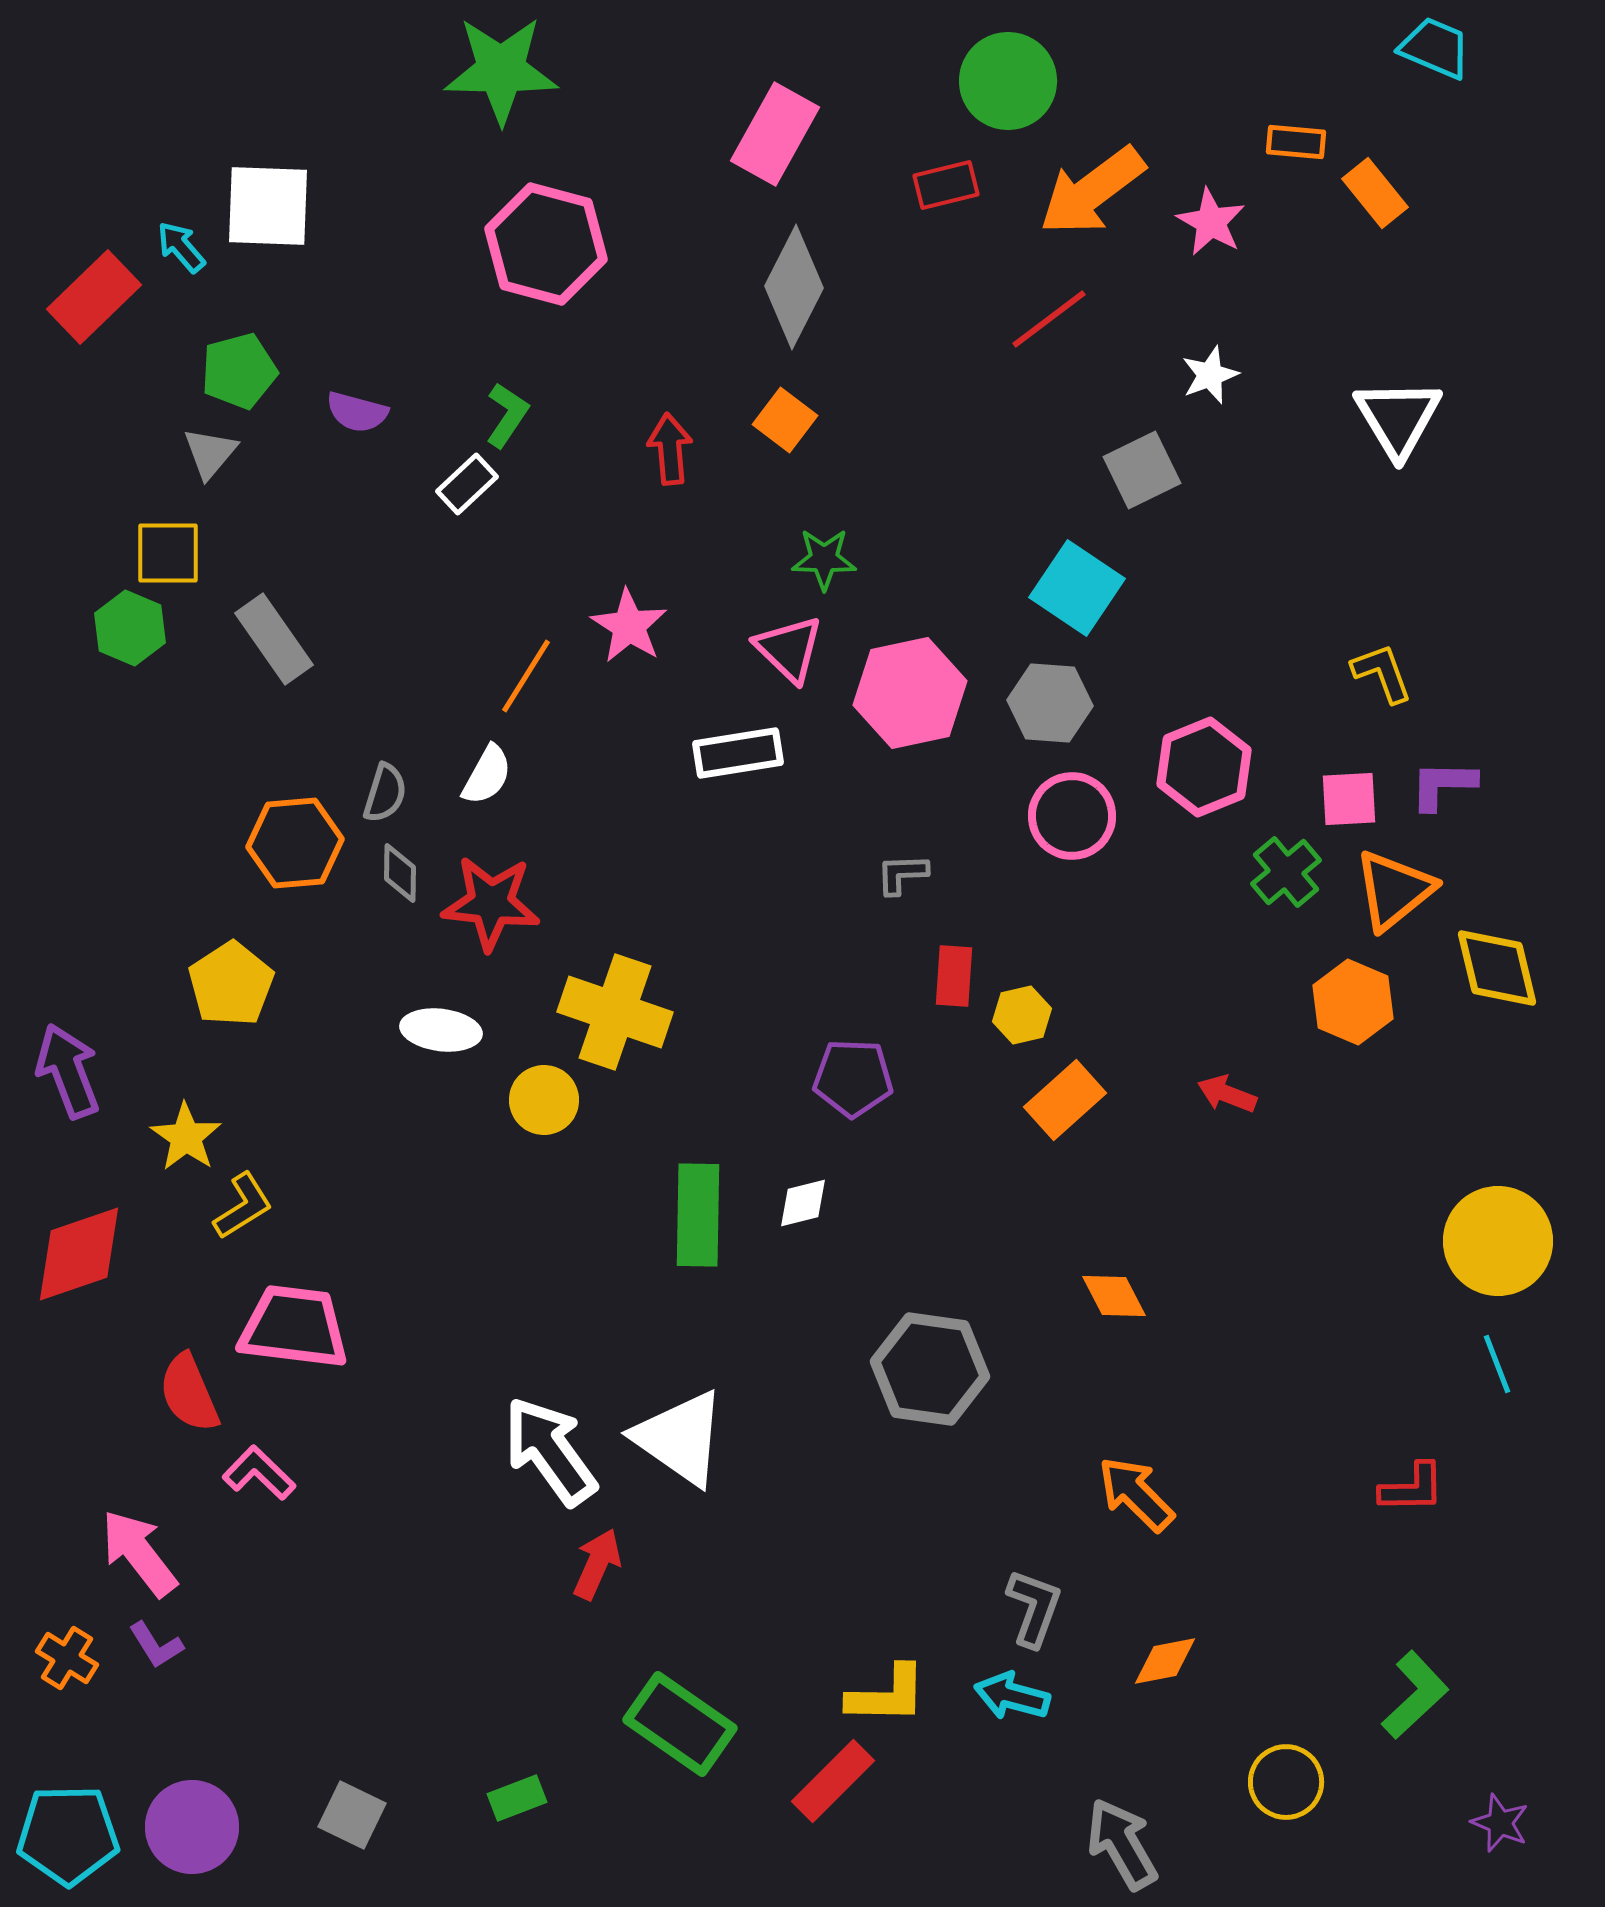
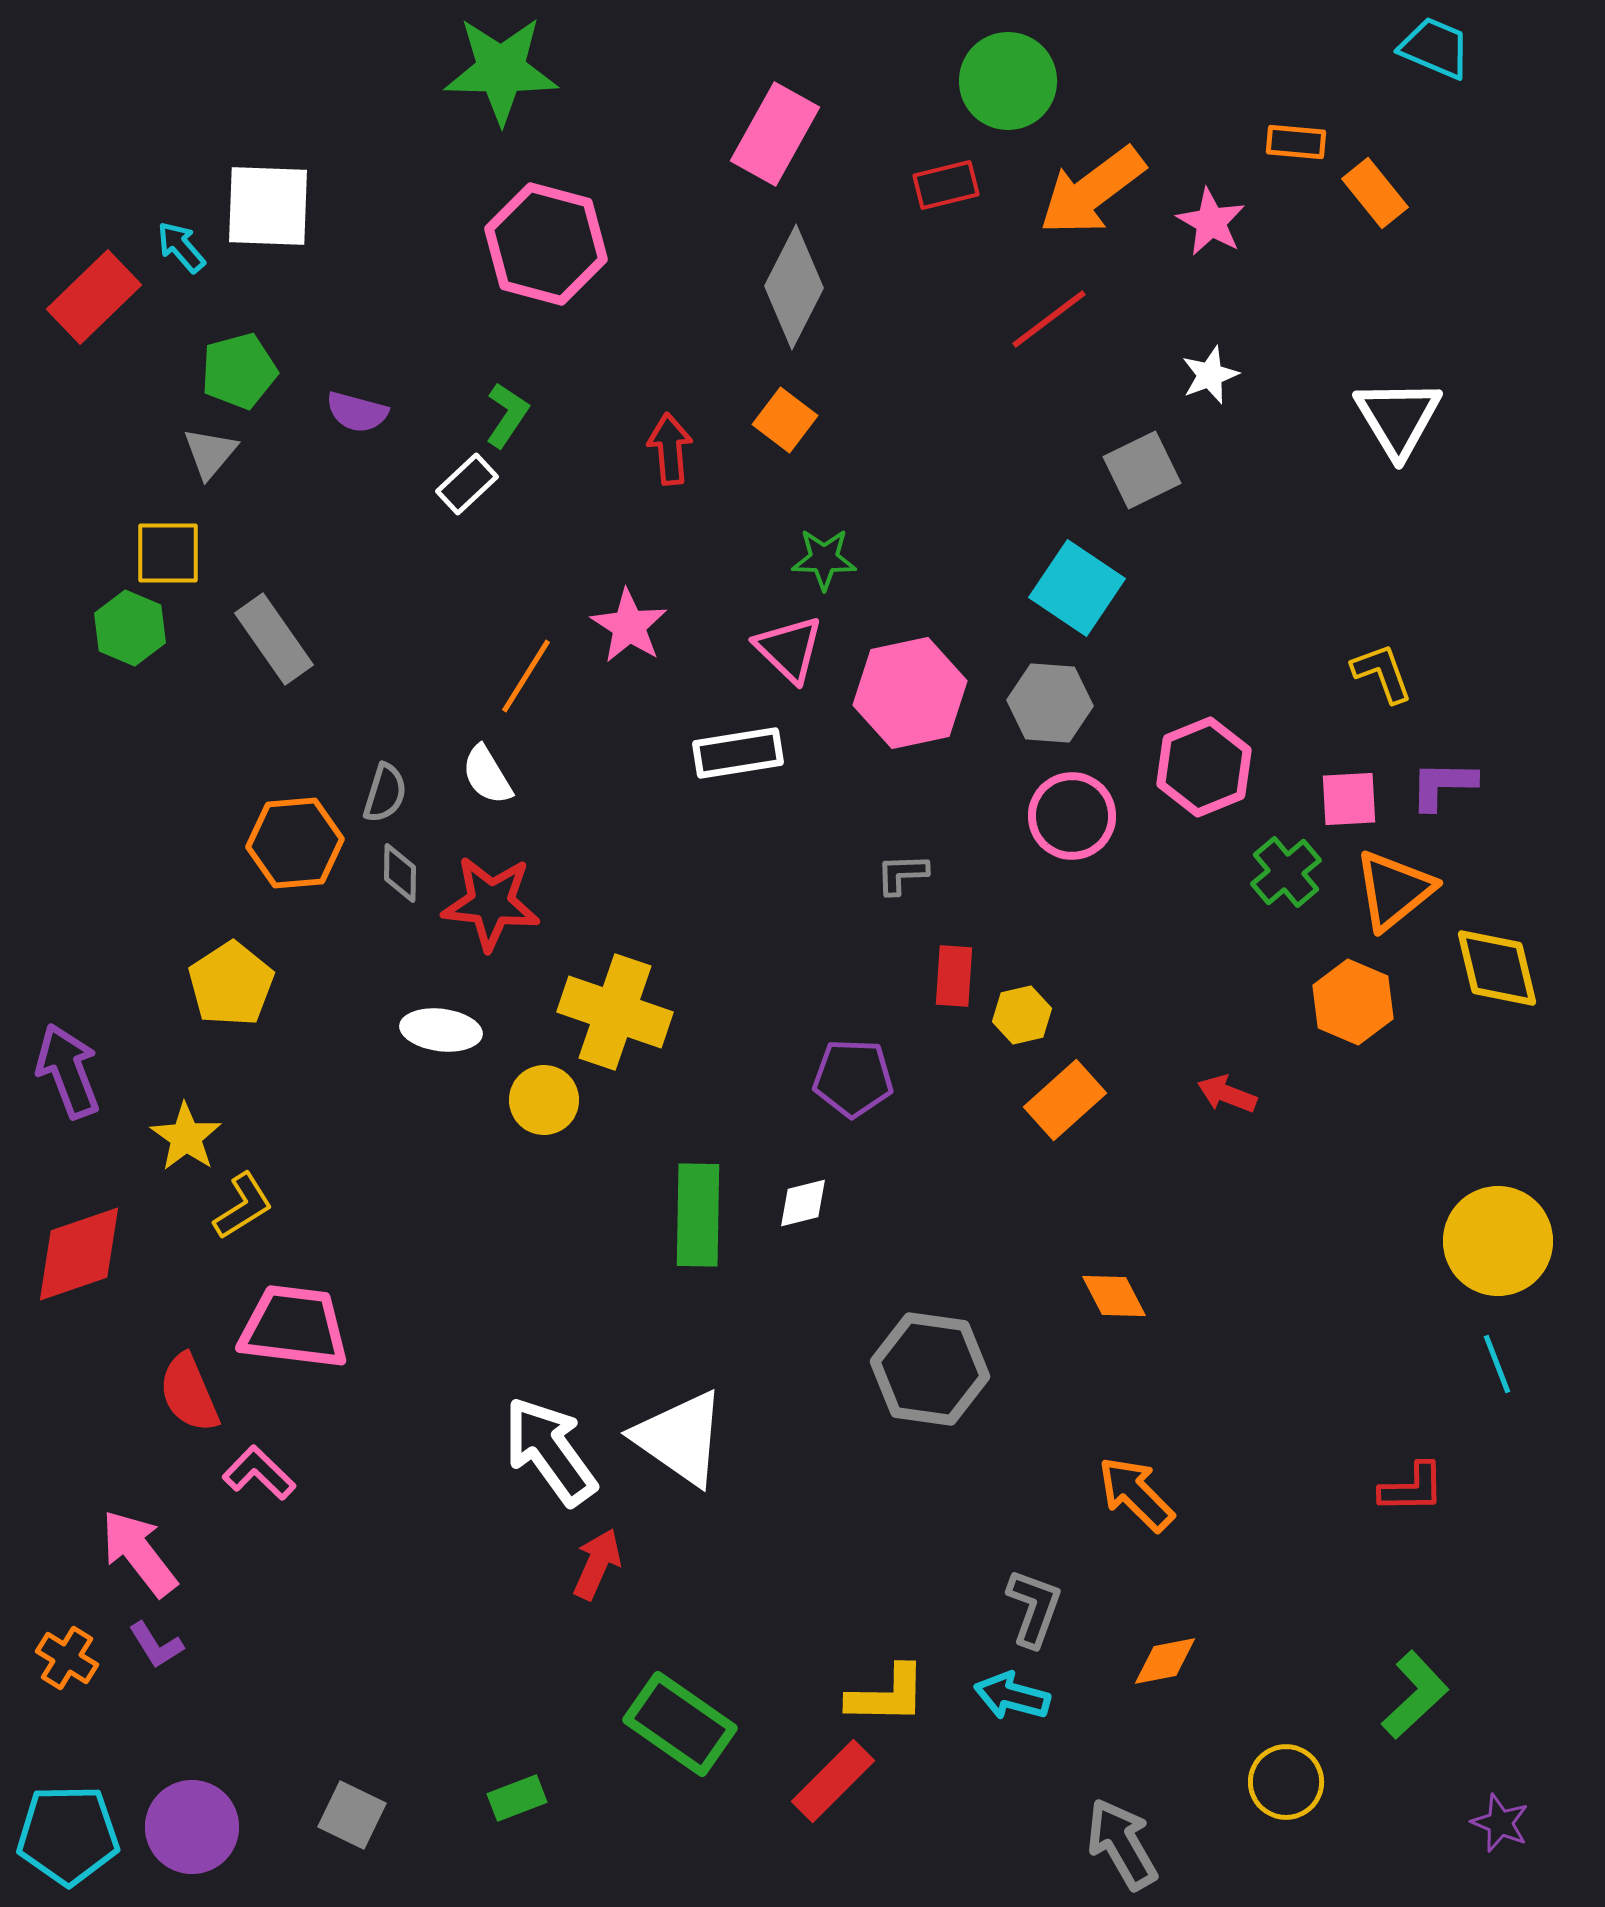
white semicircle at (487, 775): rotated 120 degrees clockwise
